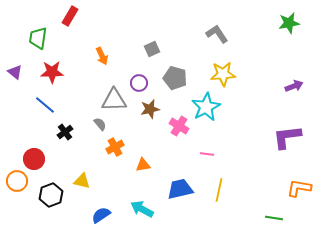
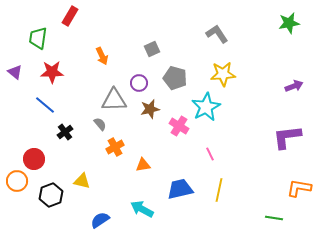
pink line: moved 3 px right; rotated 56 degrees clockwise
blue semicircle: moved 1 px left, 5 px down
